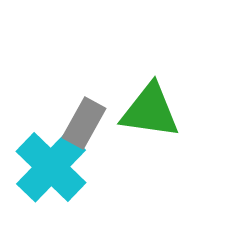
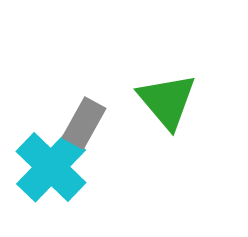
green triangle: moved 17 px right, 10 px up; rotated 42 degrees clockwise
